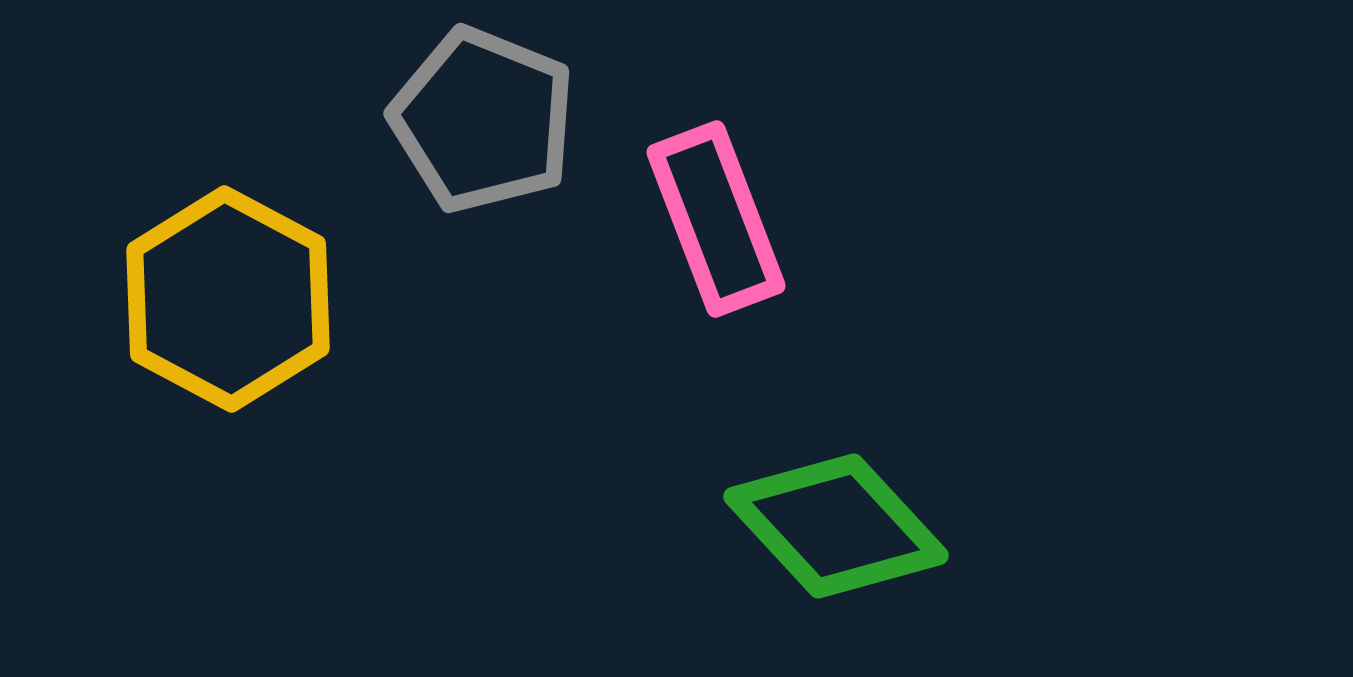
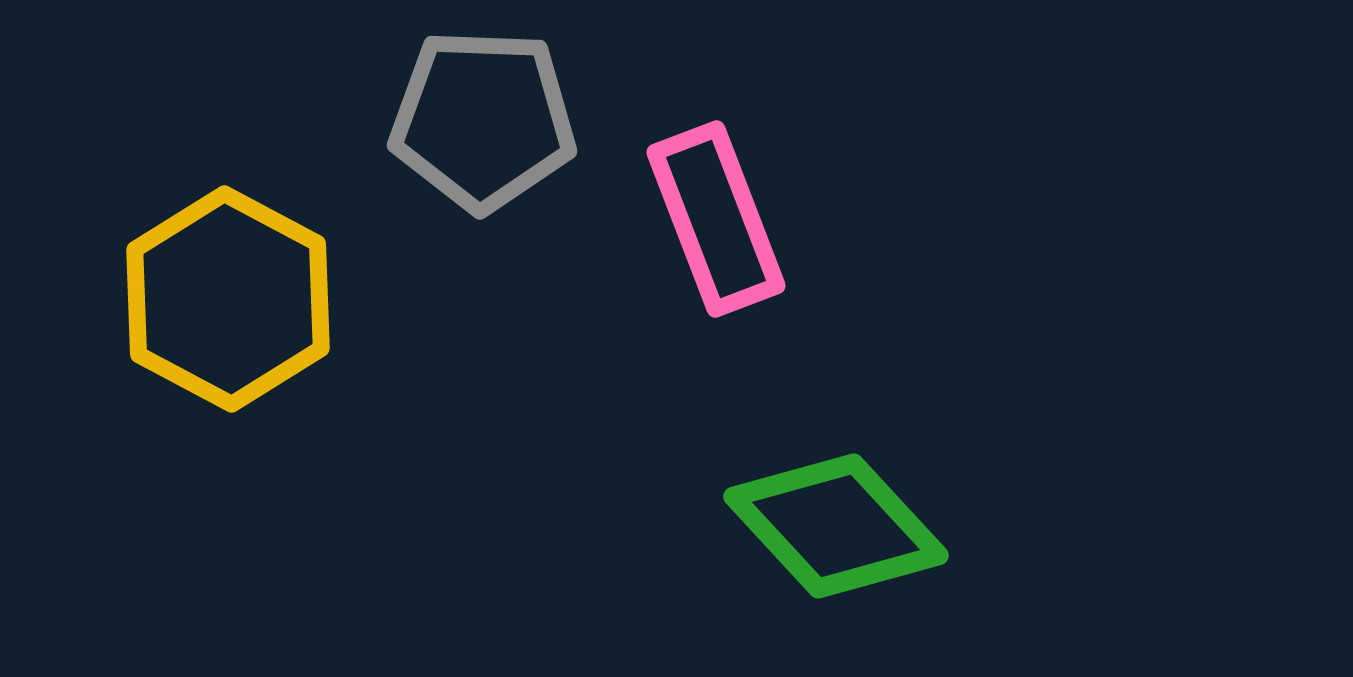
gray pentagon: rotated 20 degrees counterclockwise
